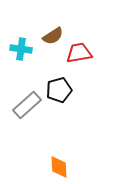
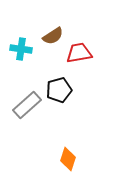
orange diamond: moved 9 px right, 8 px up; rotated 20 degrees clockwise
